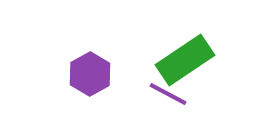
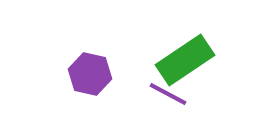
purple hexagon: rotated 18 degrees counterclockwise
